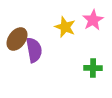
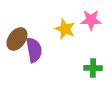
pink star: moved 2 px left; rotated 30 degrees clockwise
yellow star: moved 2 px down
